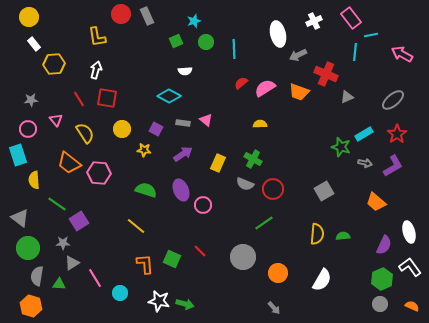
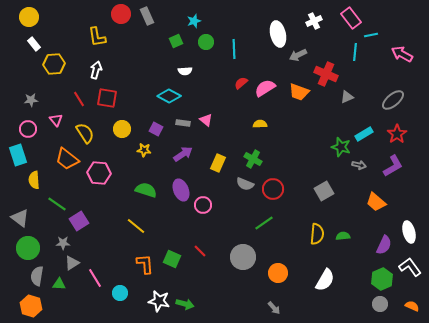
orange trapezoid at (69, 163): moved 2 px left, 4 px up
gray arrow at (365, 163): moved 6 px left, 2 px down
white semicircle at (322, 280): moved 3 px right
